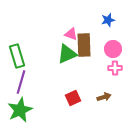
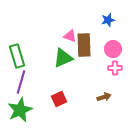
pink triangle: moved 1 px left, 2 px down
green triangle: moved 4 px left, 4 px down
red square: moved 14 px left, 1 px down
